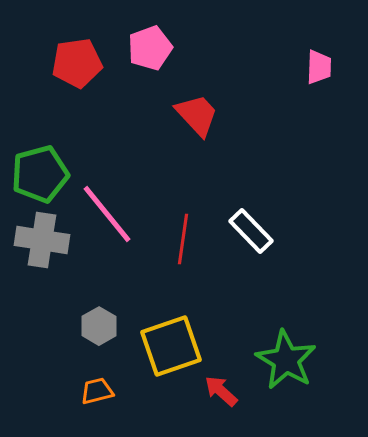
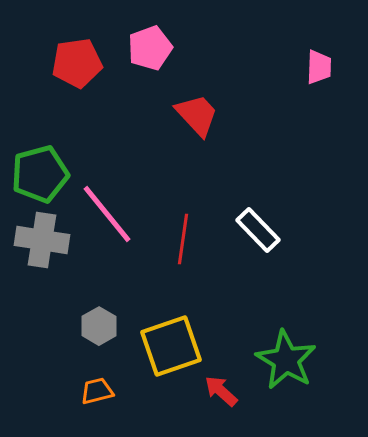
white rectangle: moved 7 px right, 1 px up
